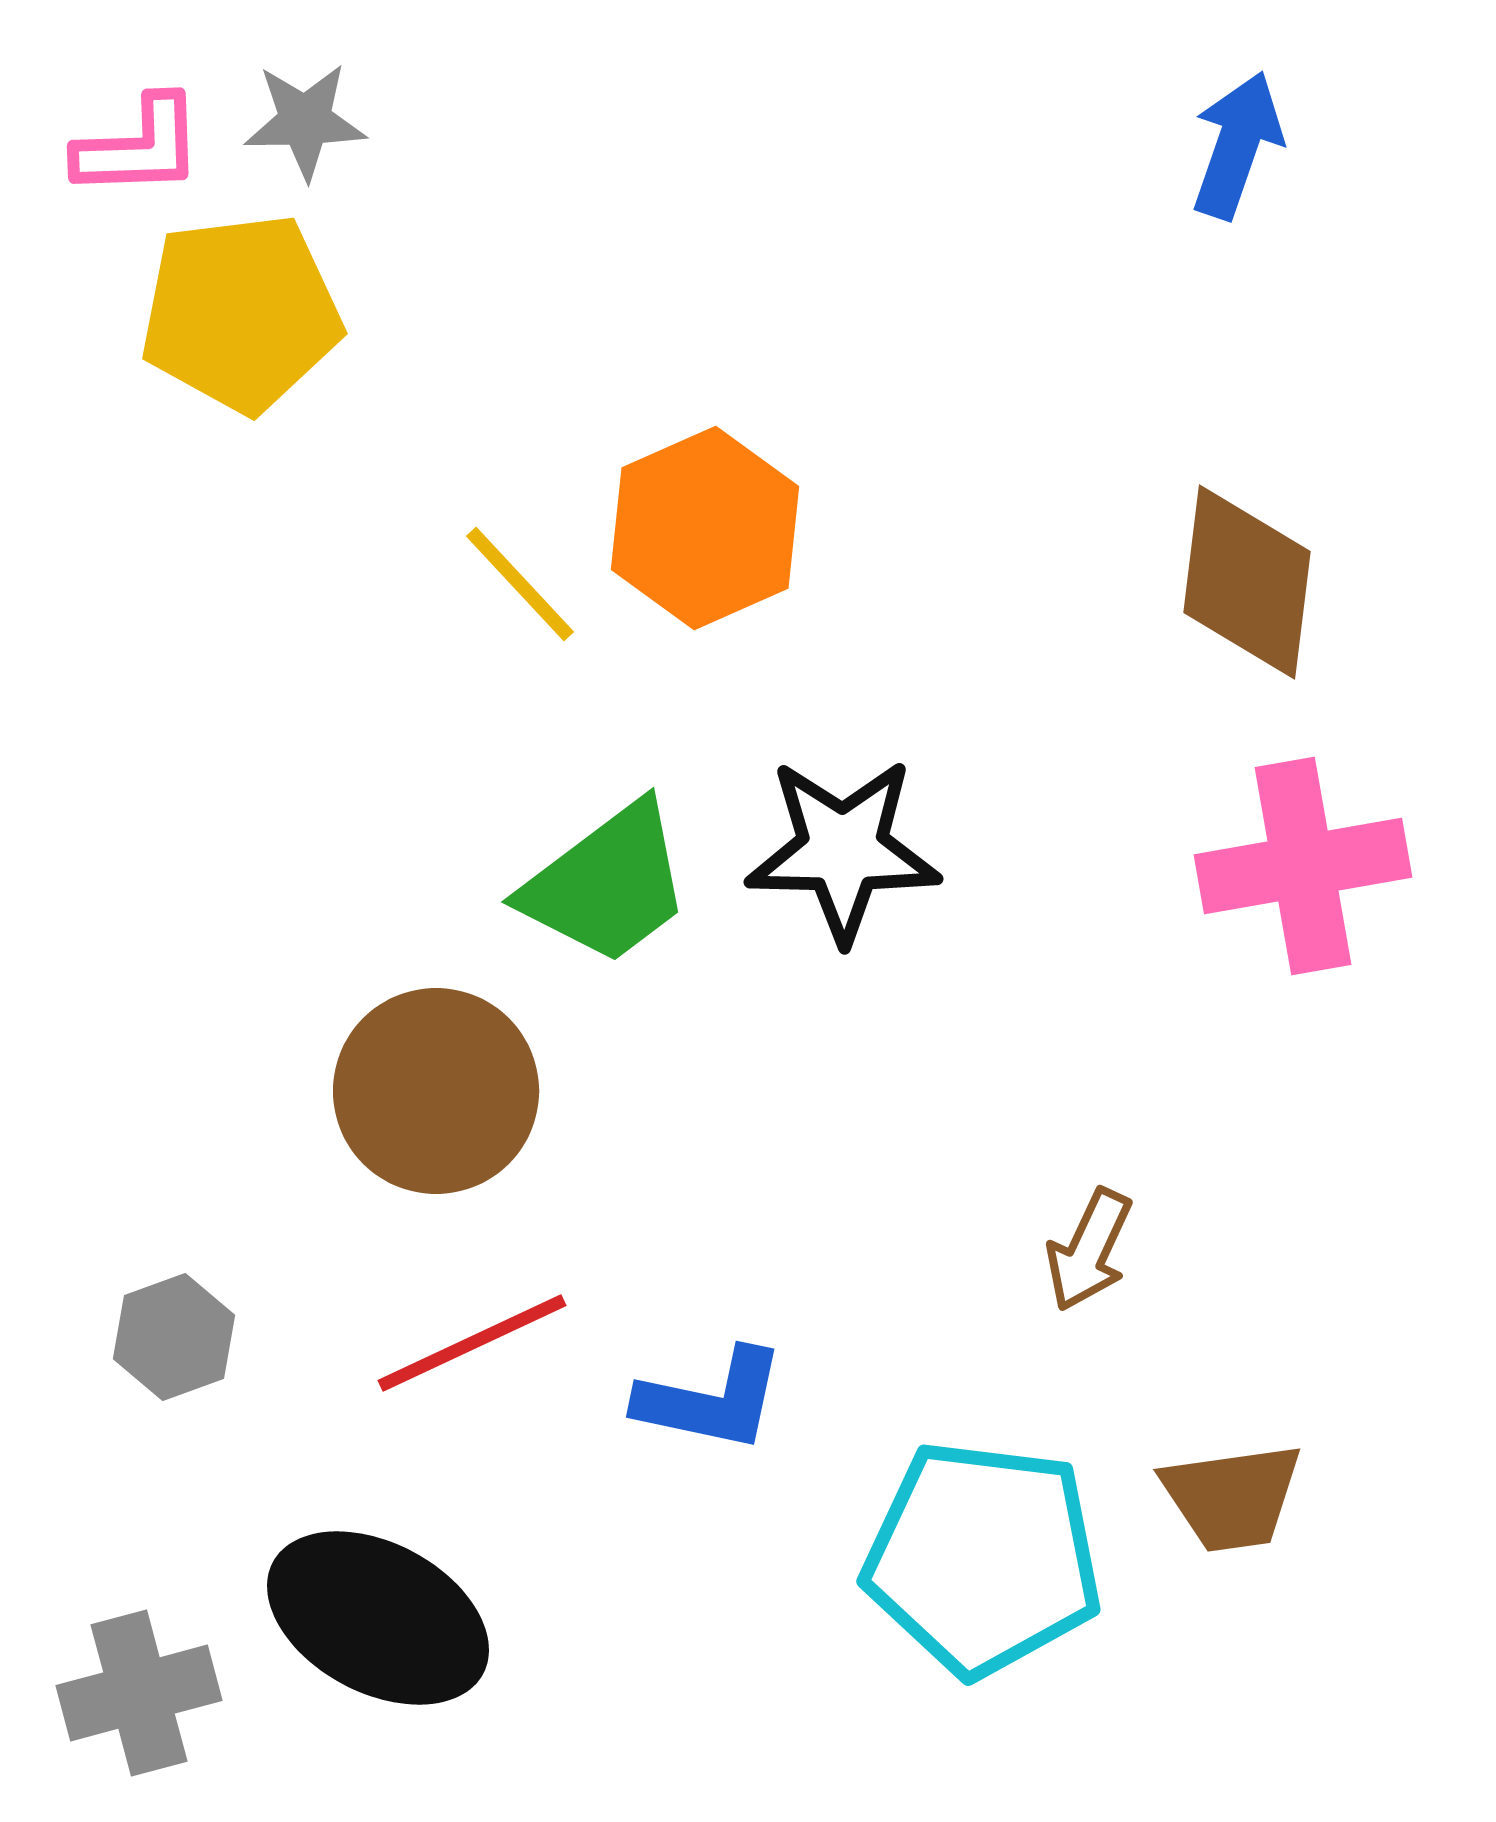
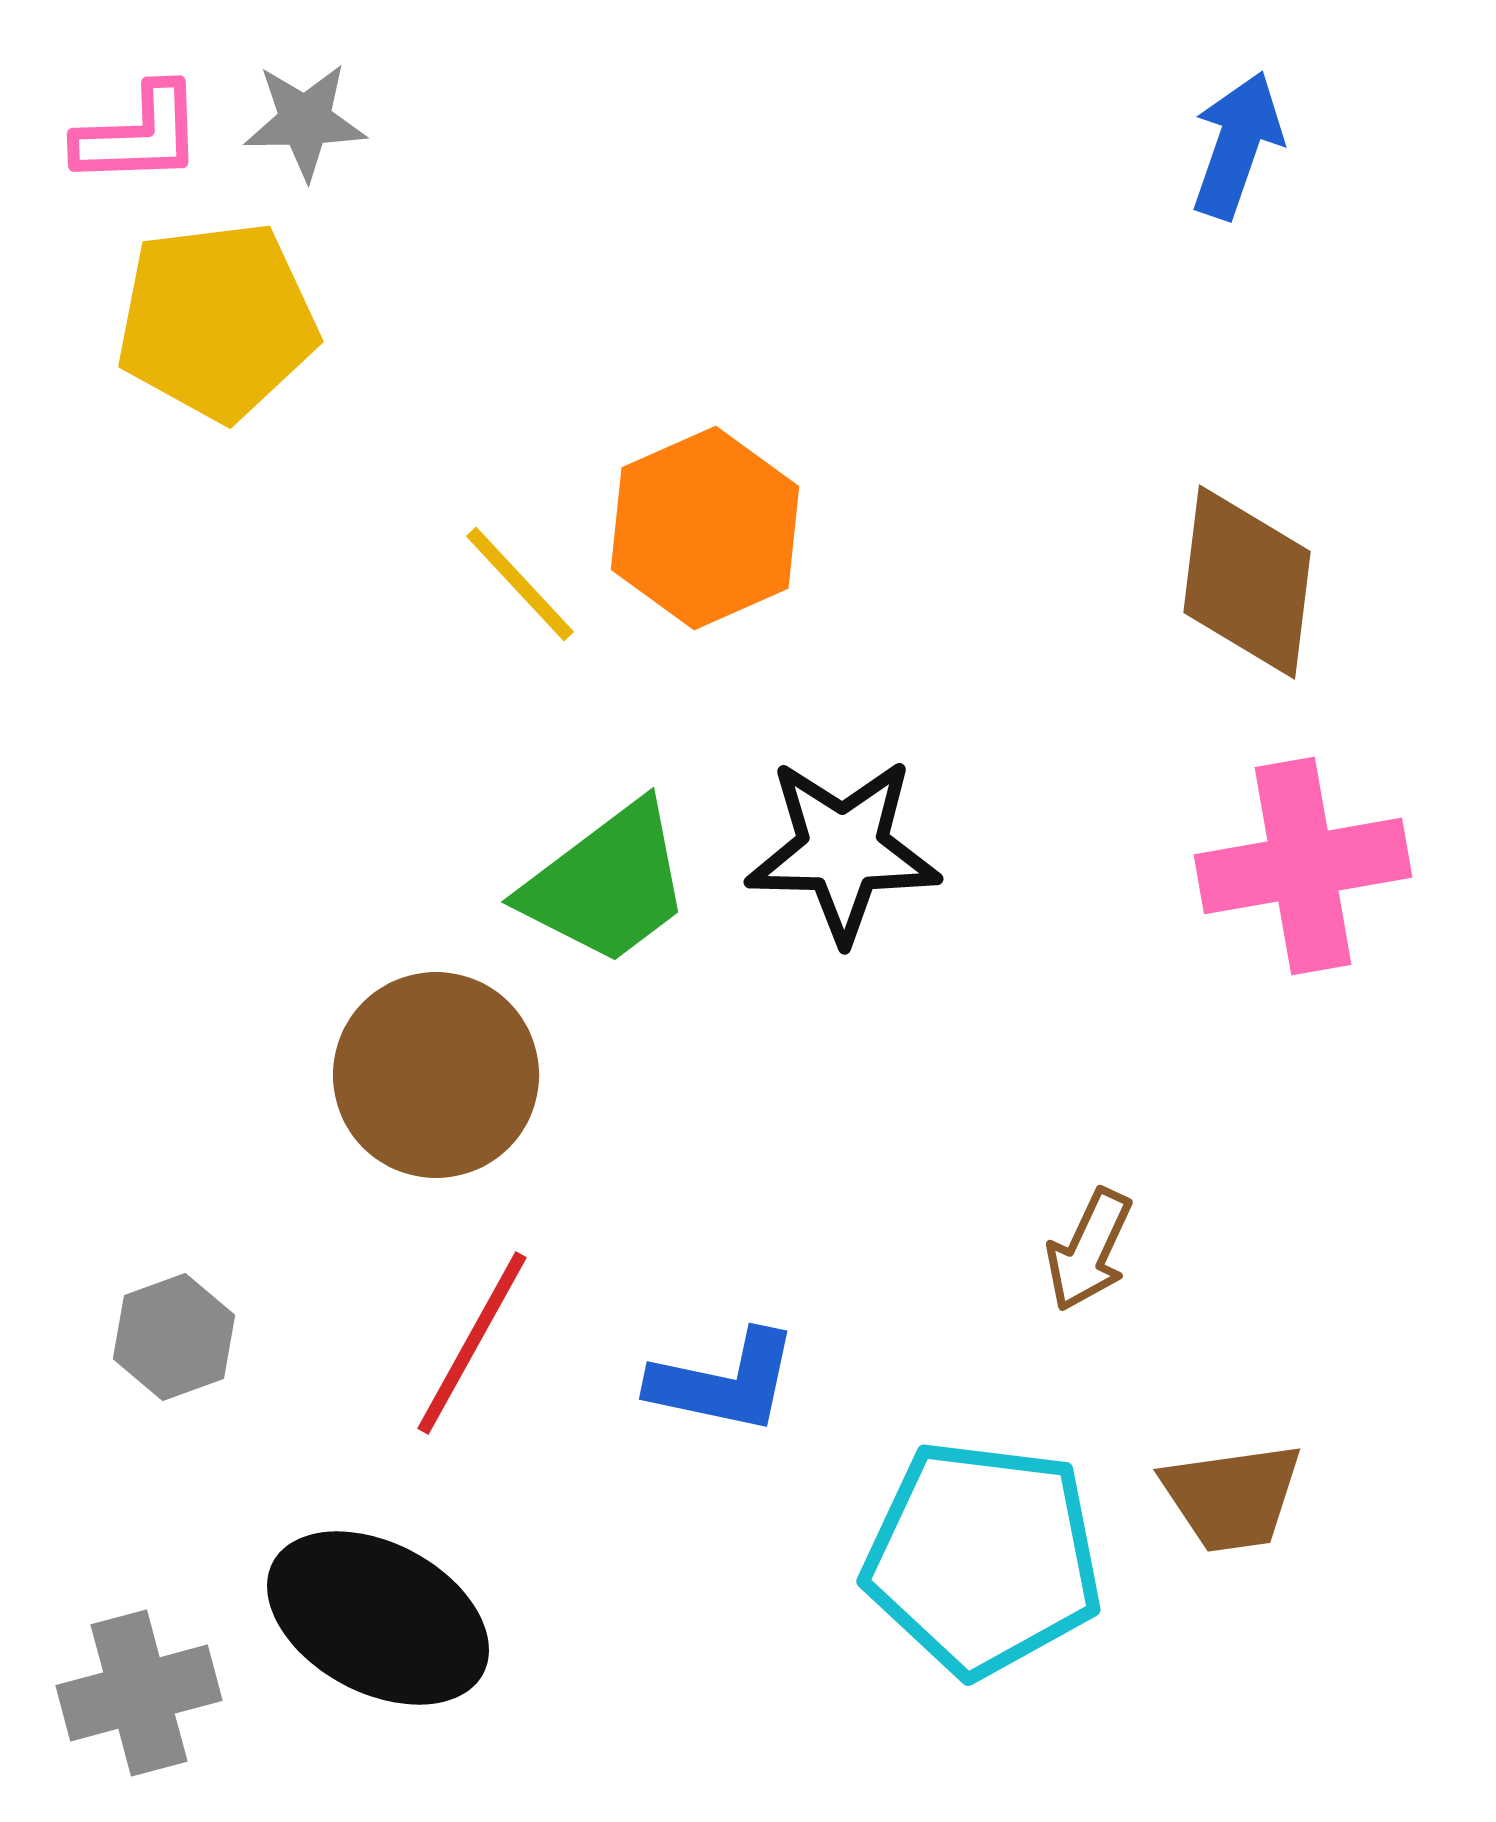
pink L-shape: moved 12 px up
yellow pentagon: moved 24 px left, 8 px down
brown circle: moved 16 px up
red line: rotated 36 degrees counterclockwise
blue L-shape: moved 13 px right, 18 px up
